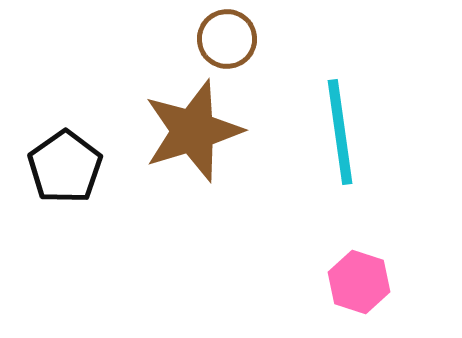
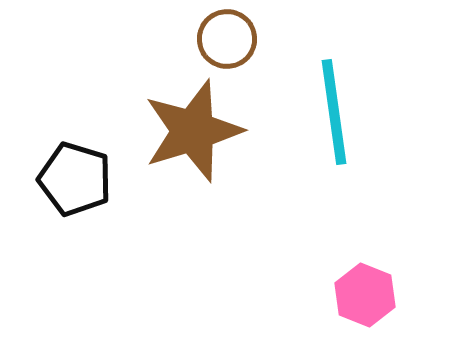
cyan line: moved 6 px left, 20 px up
black pentagon: moved 10 px right, 12 px down; rotated 20 degrees counterclockwise
pink hexagon: moved 6 px right, 13 px down; rotated 4 degrees clockwise
